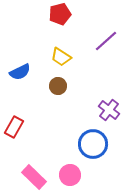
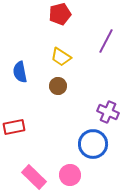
purple line: rotated 20 degrees counterclockwise
blue semicircle: rotated 105 degrees clockwise
purple cross: moved 1 px left, 2 px down; rotated 15 degrees counterclockwise
red rectangle: rotated 50 degrees clockwise
